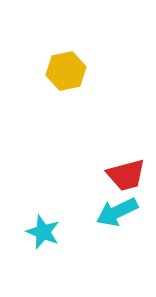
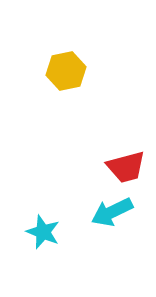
red trapezoid: moved 8 px up
cyan arrow: moved 5 px left
